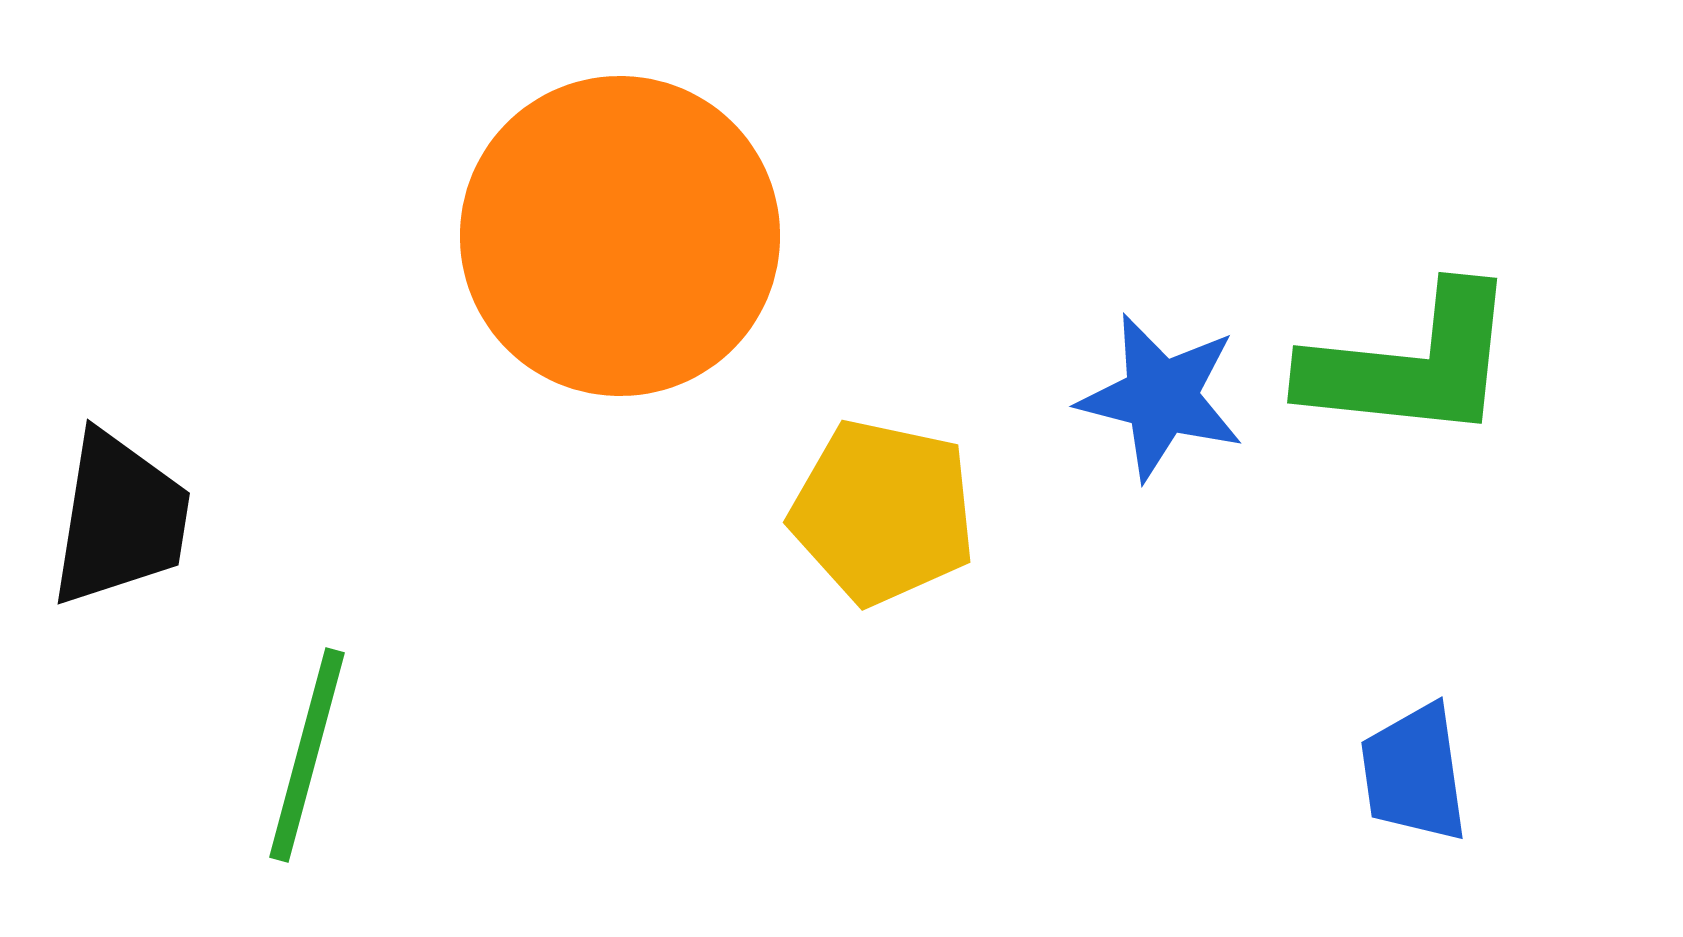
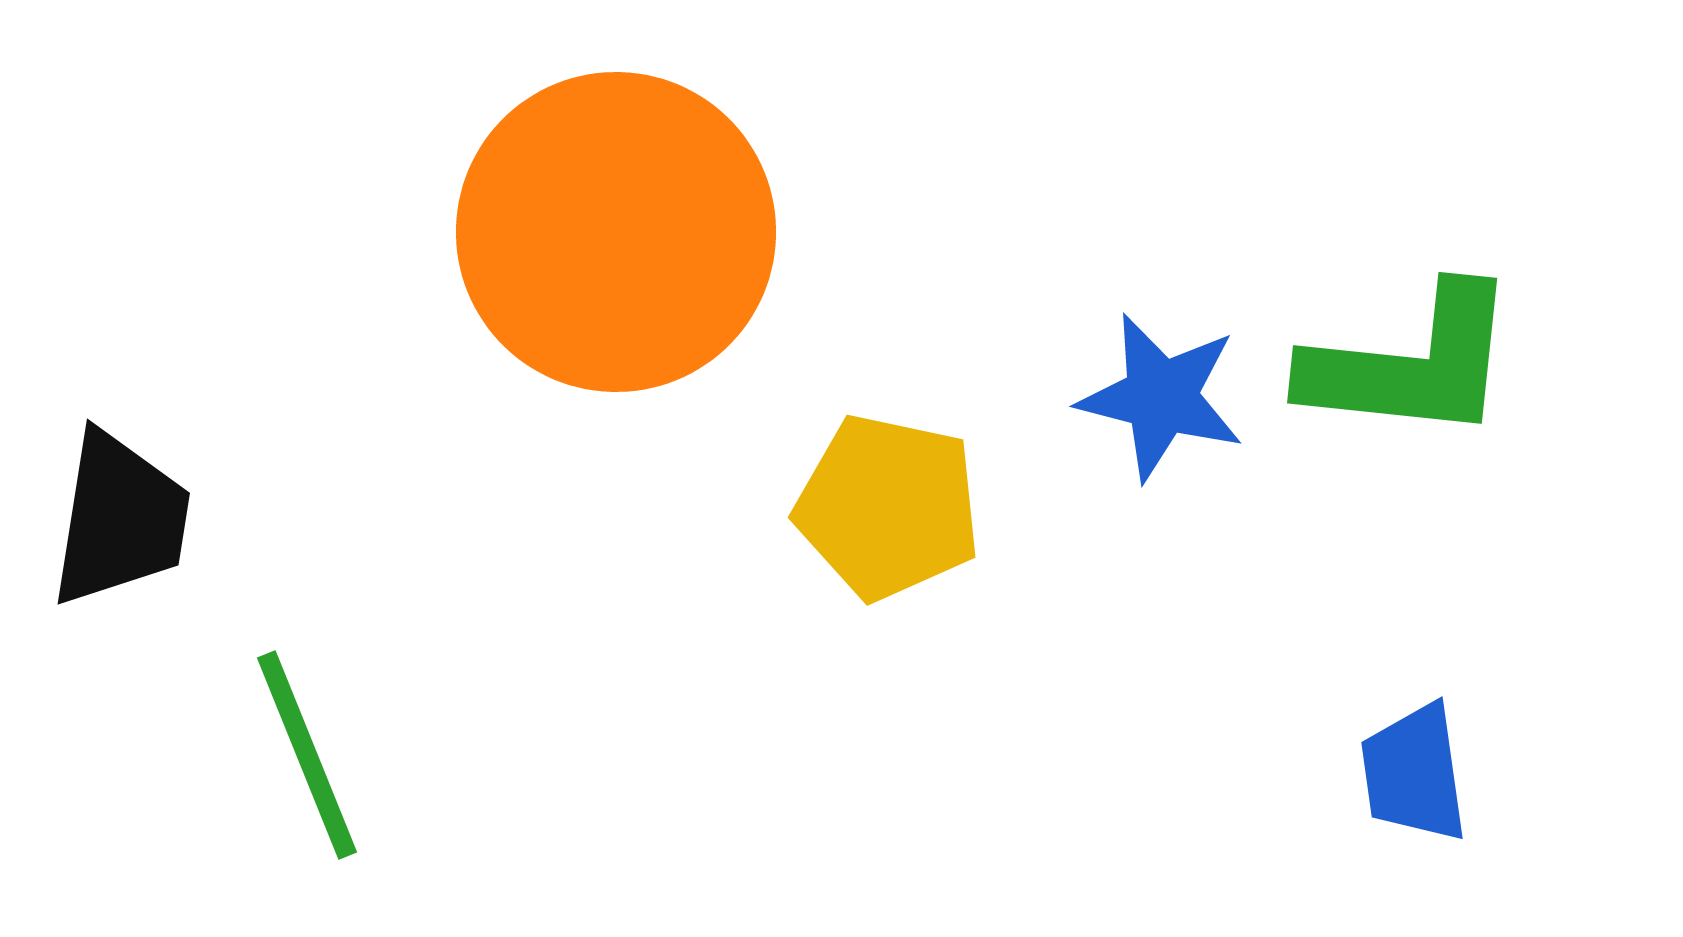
orange circle: moved 4 px left, 4 px up
yellow pentagon: moved 5 px right, 5 px up
green line: rotated 37 degrees counterclockwise
